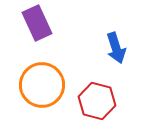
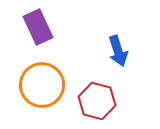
purple rectangle: moved 1 px right, 4 px down
blue arrow: moved 2 px right, 3 px down
